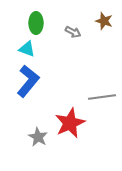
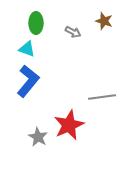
red star: moved 1 px left, 2 px down
